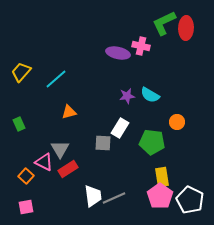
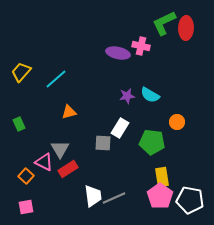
white pentagon: rotated 16 degrees counterclockwise
